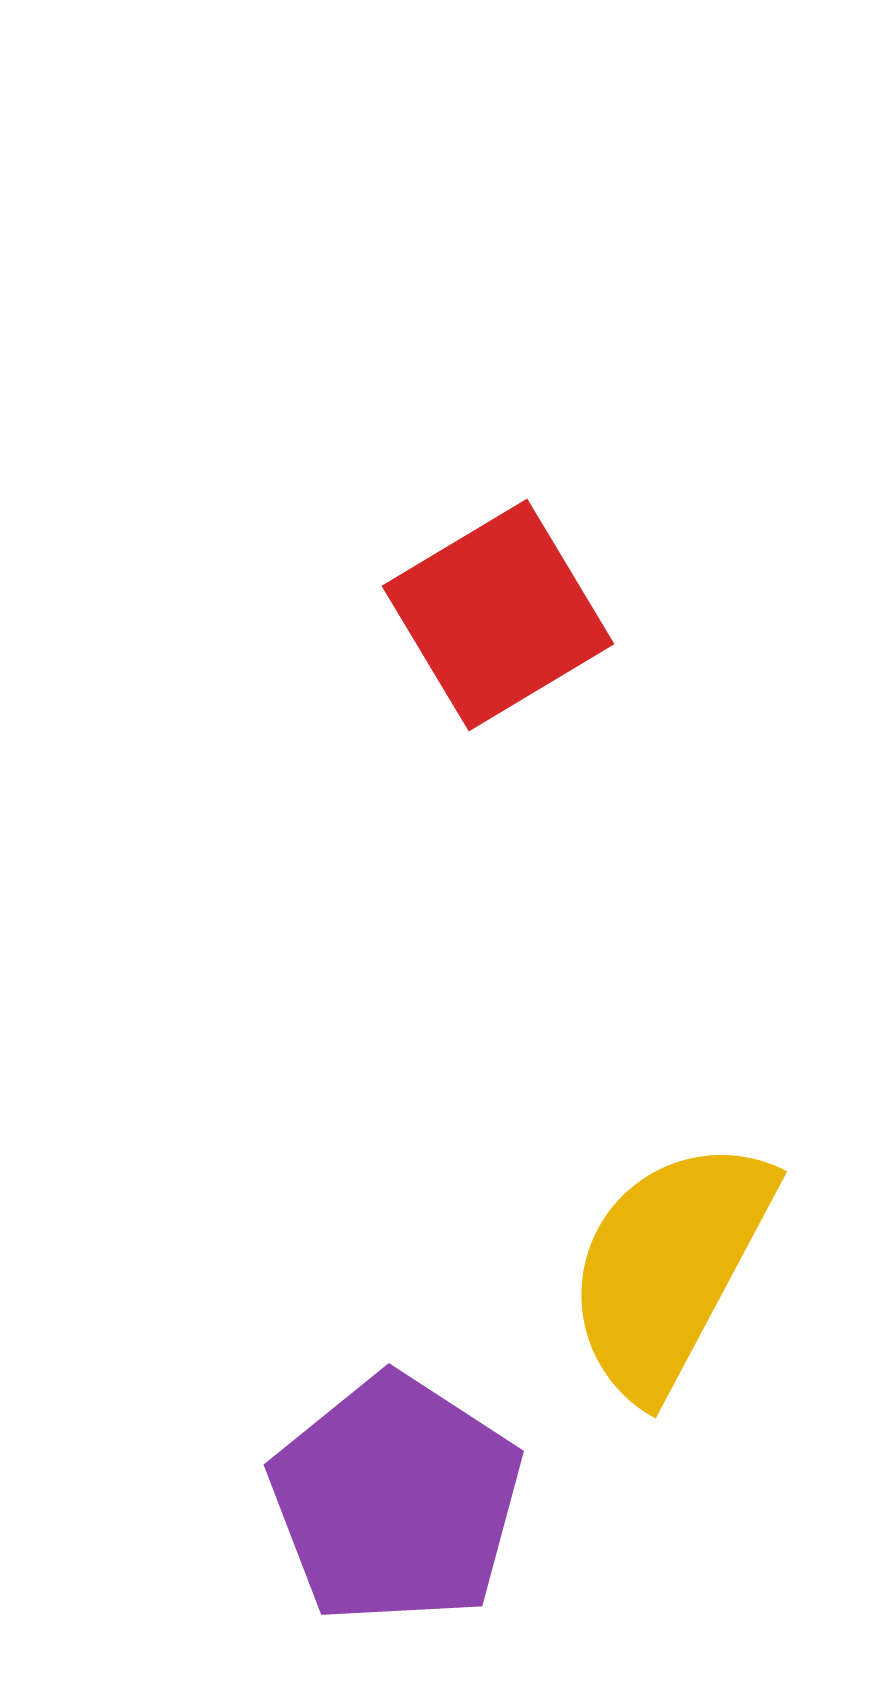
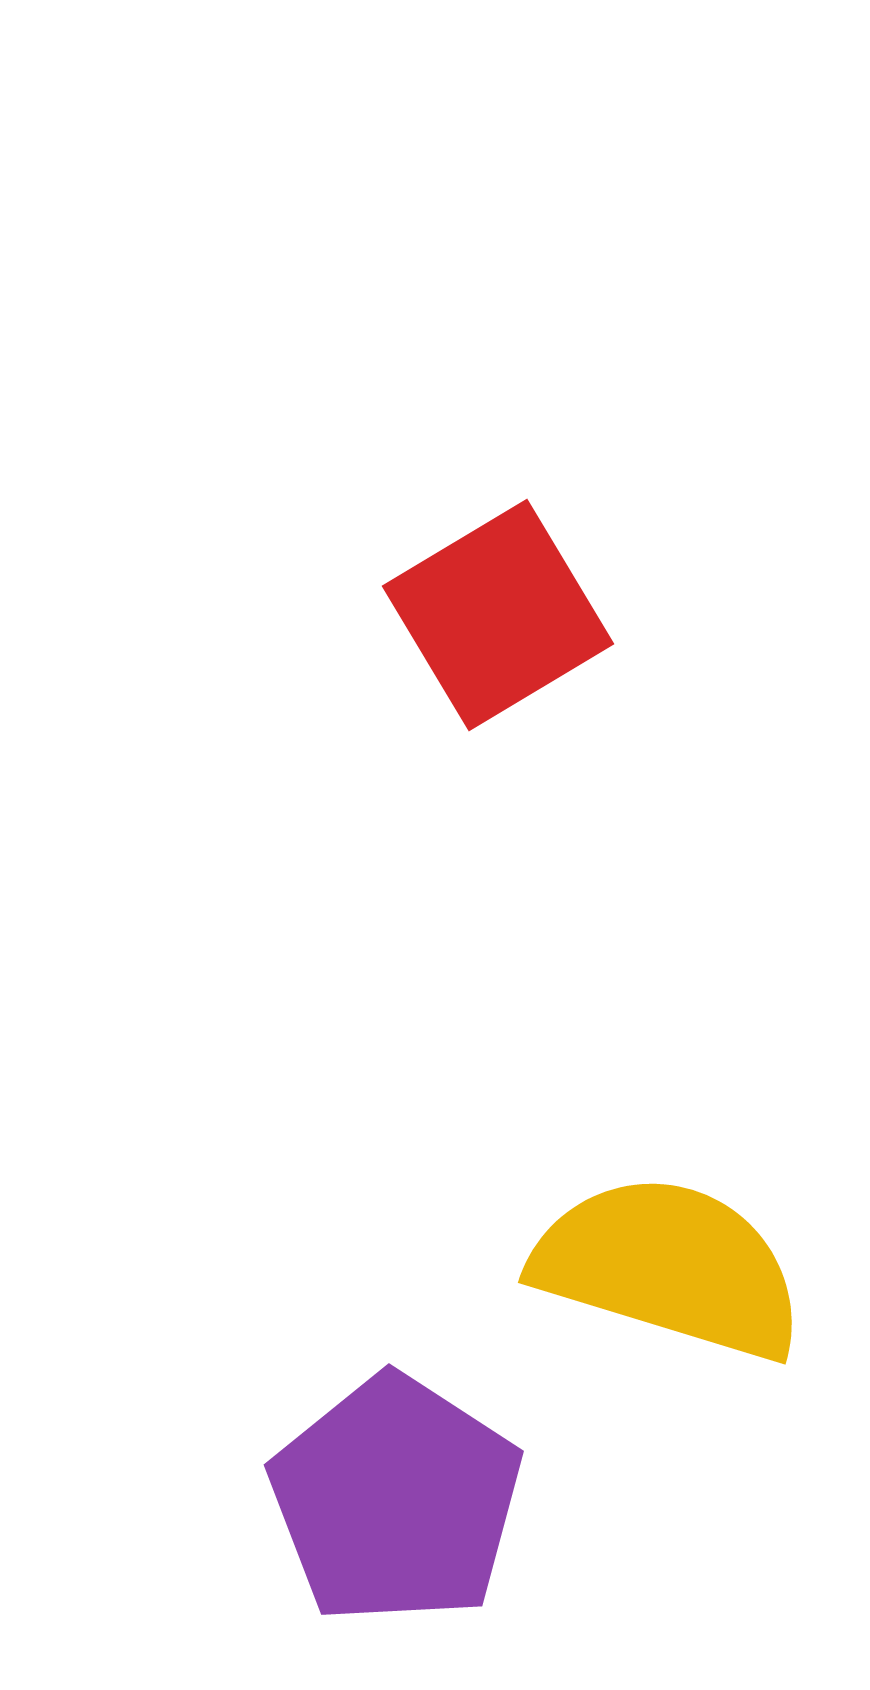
yellow semicircle: rotated 79 degrees clockwise
